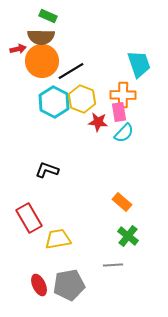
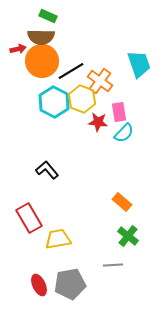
orange cross: moved 23 px left, 14 px up; rotated 35 degrees clockwise
black L-shape: rotated 30 degrees clockwise
gray pentagon: moved 1 px right, 1 px up
